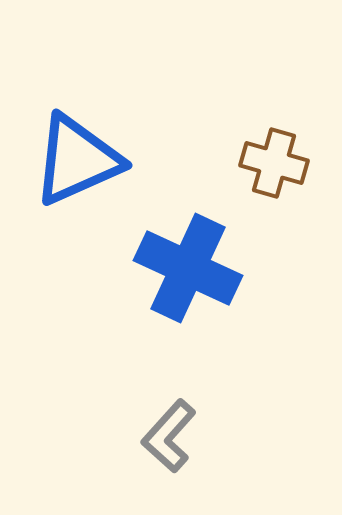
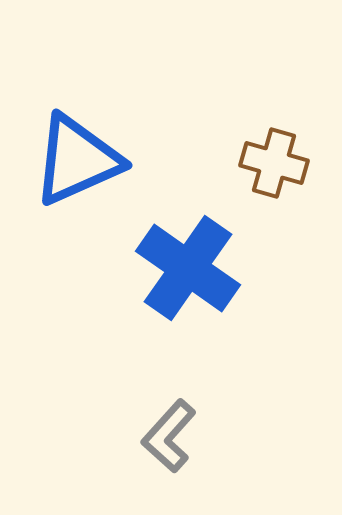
blue cross: rotated 10 degrees clockwise
